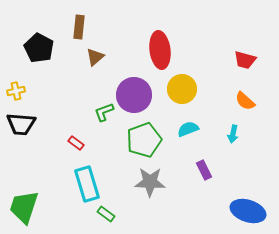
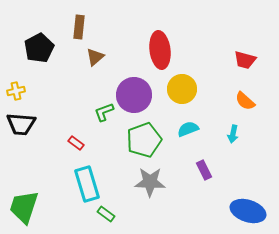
black pentagon: rotated 16 degrees clockwise
